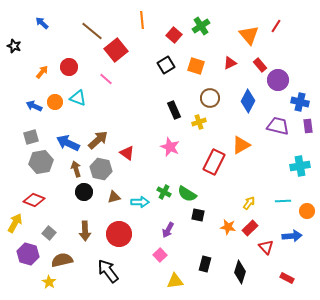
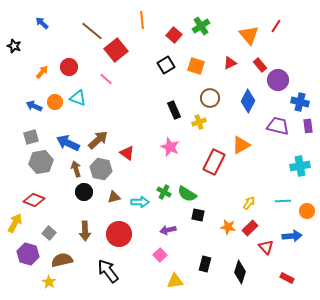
purple arrow at (168, 230): rotated 49 degrees clockwise
